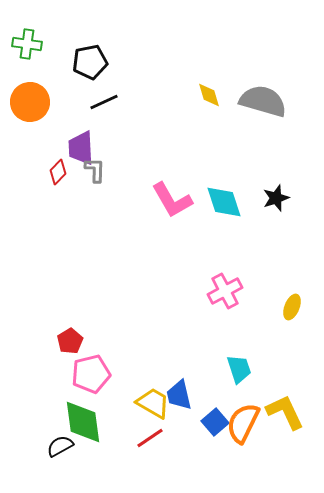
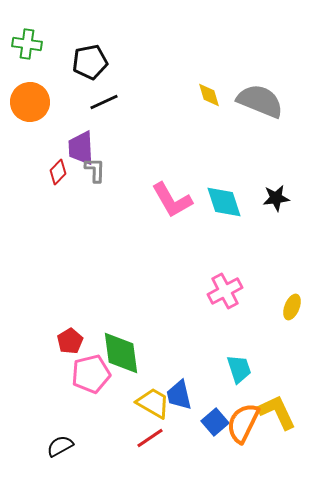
gray semicircle: moved 3 px left; rotated 6 degrees clockwise
black star: rotated 12 degrees clockwise
yellow L-shape: moved 8 px left
green diamond: moved 38 px right, 69 px up
